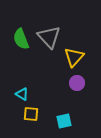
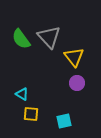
green semicircle: rotated 15 degrees counterclockwise
yellow triangle: rotated 20 degrees counterclockwise
